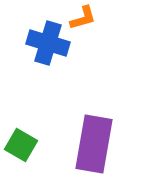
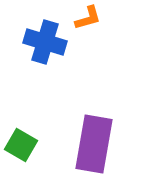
orange L-shape: moved 5 px right
blue cross: moved 3 px left, 1 px up
